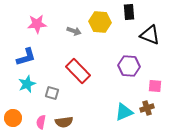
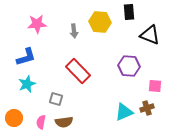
gray arrow: rotated 64 degrees clockwise
gray square: moved 4 px right, 6 px down
orange circle: moved 1 px right
